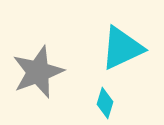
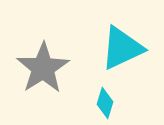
gray star: moved 5 px right, 4 px up; rotated 12 degrees counterclockwise
